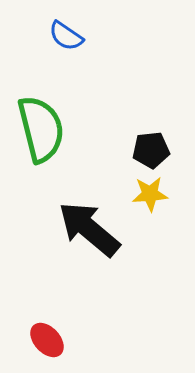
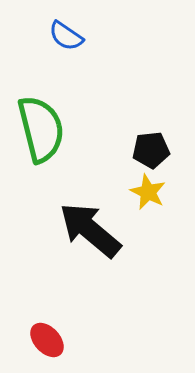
yellow star: moved 2 px left, 2 px up; rotated 30 degrees clockwise
black arrow: moved 1 px right, 1 px down
